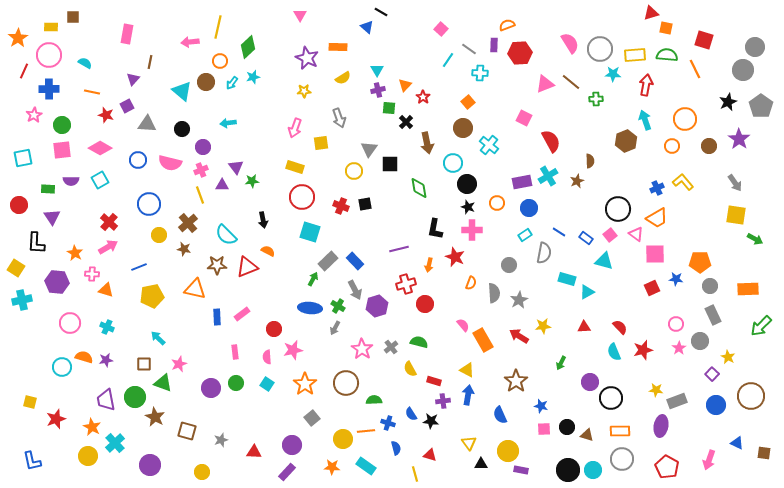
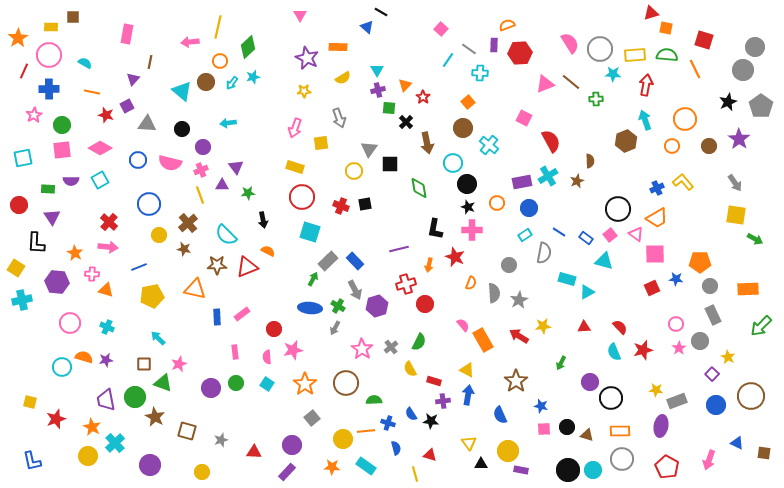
green star at (252, 181): moved 4 px left, 12 px down
pink arrow at (108, 247): rotated 36 degrees clockwise
green semicircle at (419, 342): rotated 102 degrees clockwise
